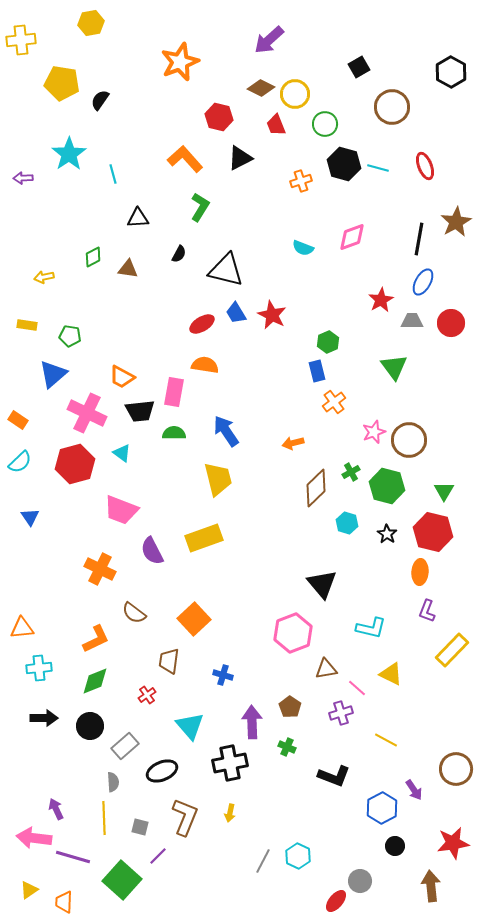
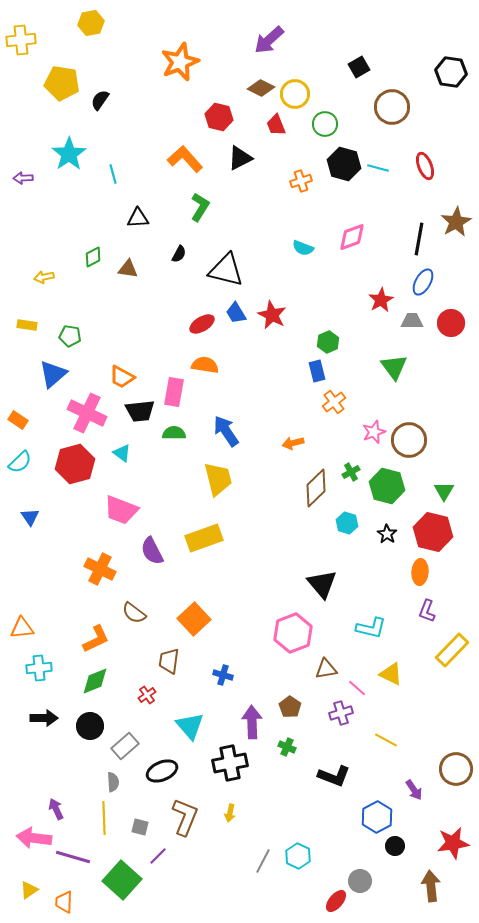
black hexagon at (451, 72): rotated 20 degrees counterclockwise
blue hexagon at (382, 808): moved 5 px left, 9 px down
